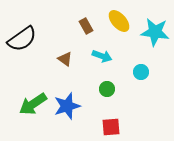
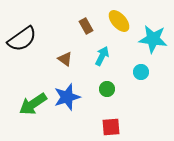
cyan star: moved 2 px left, 7 px down
cyan arrow: rotated 84 degrees counterclockwise
blue star: moved 9 px up
